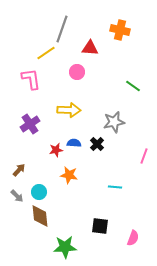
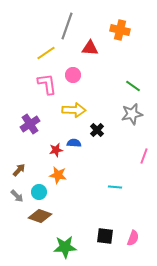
gray line: moved 5 px right, 3 px up
pink circle: moved 4 px left, 3 px down
pink L-shape: moved 16 px right, 5 px down
yellow arrow: moved 5 px right
gray star: moved 18 px right, 8 px up
black cross: moved 14 px up
orange star: moved 11 px left
brown diamond: rotated 65 degrees counterclockwise
black square: moved 5 px right, 10 px down
